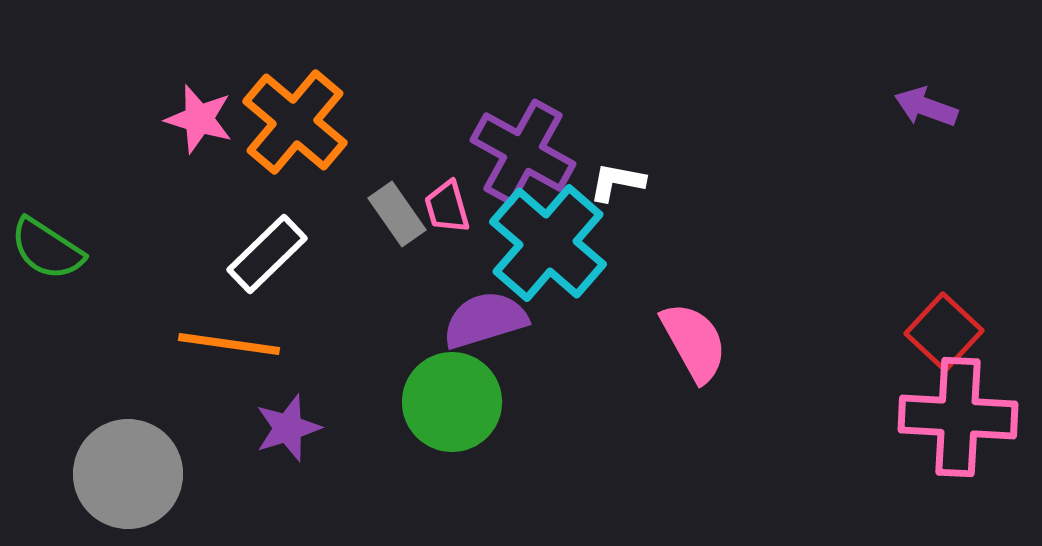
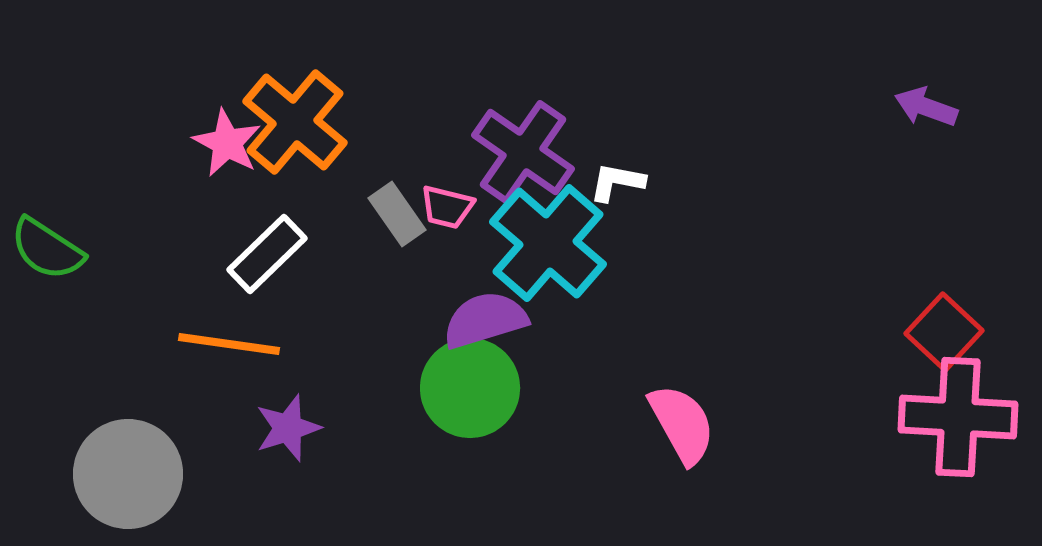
pink star: moved 28 px right, 24 px down; rotated 12 degrees clockwise
purple cross: rotated 6 degrees clockwise
pink trapezoid: rotated 60 degrees counterclockwise
pink semicircle: moved 12 px left, 82 px down
green circle: moved 18 px right, 14 px up
